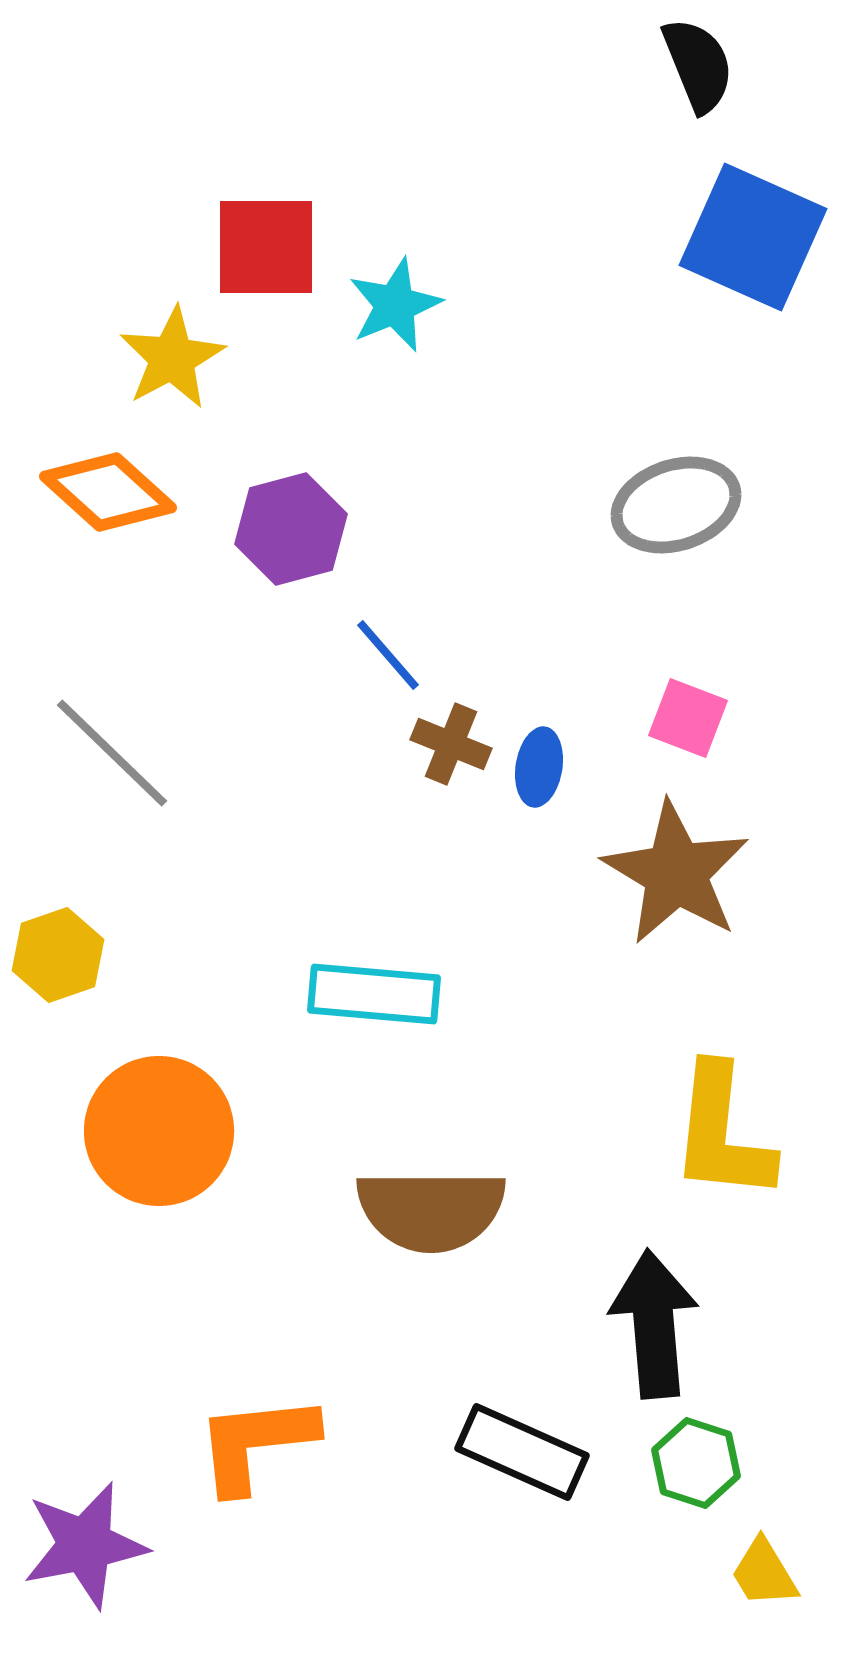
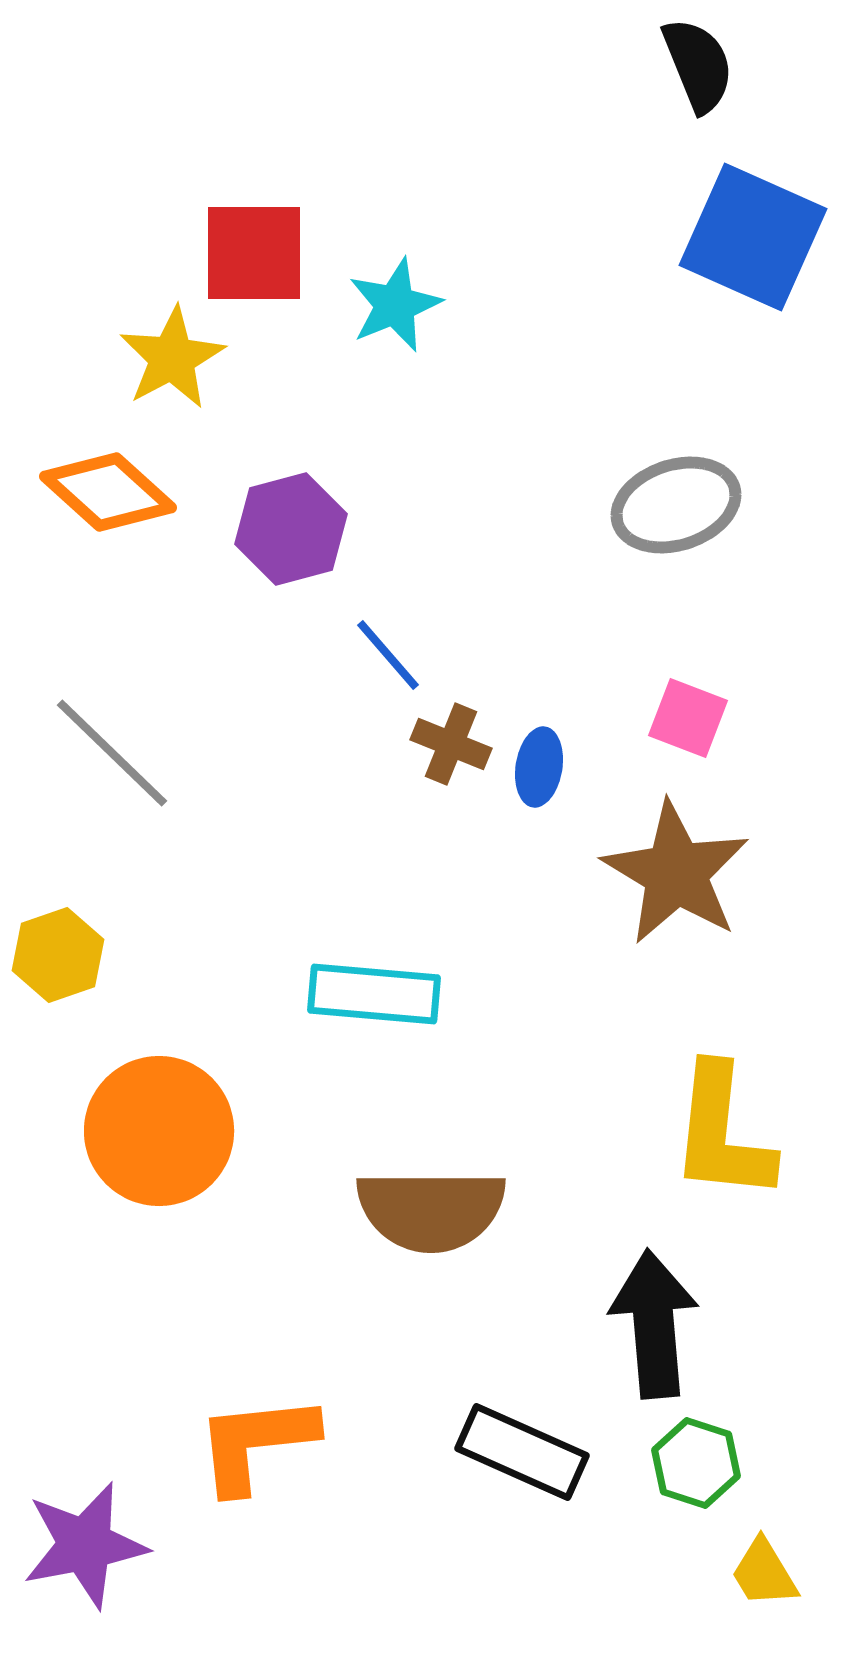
red square: moved 12 px left, 6 px down
